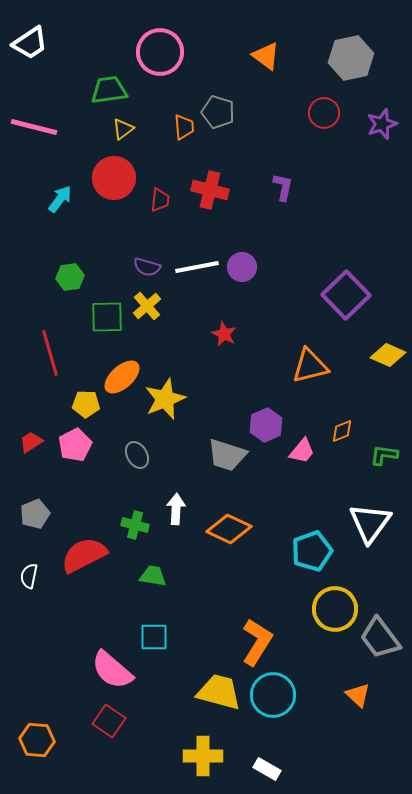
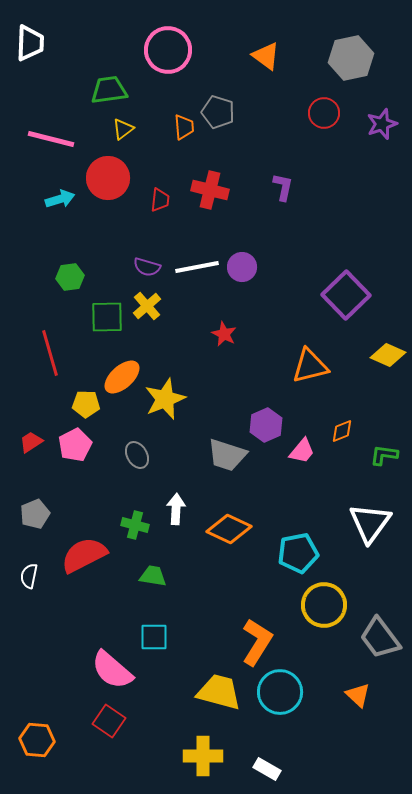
white trapezoid at (30, 43): rotated 54 degrees counterclockwise
pink circle at (160, 52): moved 8 px right, 2 px up
pink line at (34, 127): moved 17 px right, 12 px down
red circle at (114, 178): moved 6 px left
cyan arrow at (60, 199): rotated 36 degrees clockwise
cyan pentagon at (312, 551): moved 14 px left, 2 px down; rotated 9 degrees clockwise
yellow circle at (335, 609): moved 11 px left, 4 px up
cyan circle at (273, 695): moved 7 px right, 3 px up
